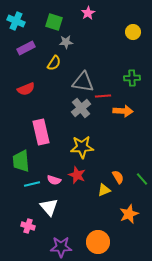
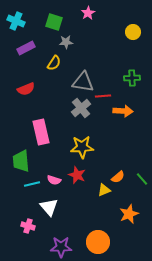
orange semicircle: rotated 80 degrees clockwise
